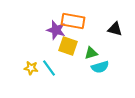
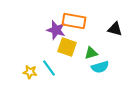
orange rectangle: moved 1 px right
yellow square: moved 1 px left, 1 px down
yellow star: moved 1 px left, 4 px down
